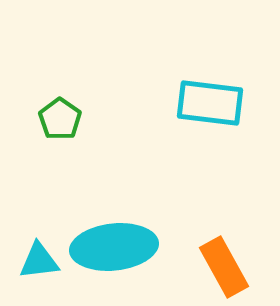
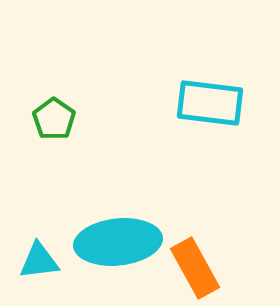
green pentagon: moved 6 px left
cyan ellipse: moved 4 px right, 5 px up
orange rectangle: moved 29 px left, 1 px down
